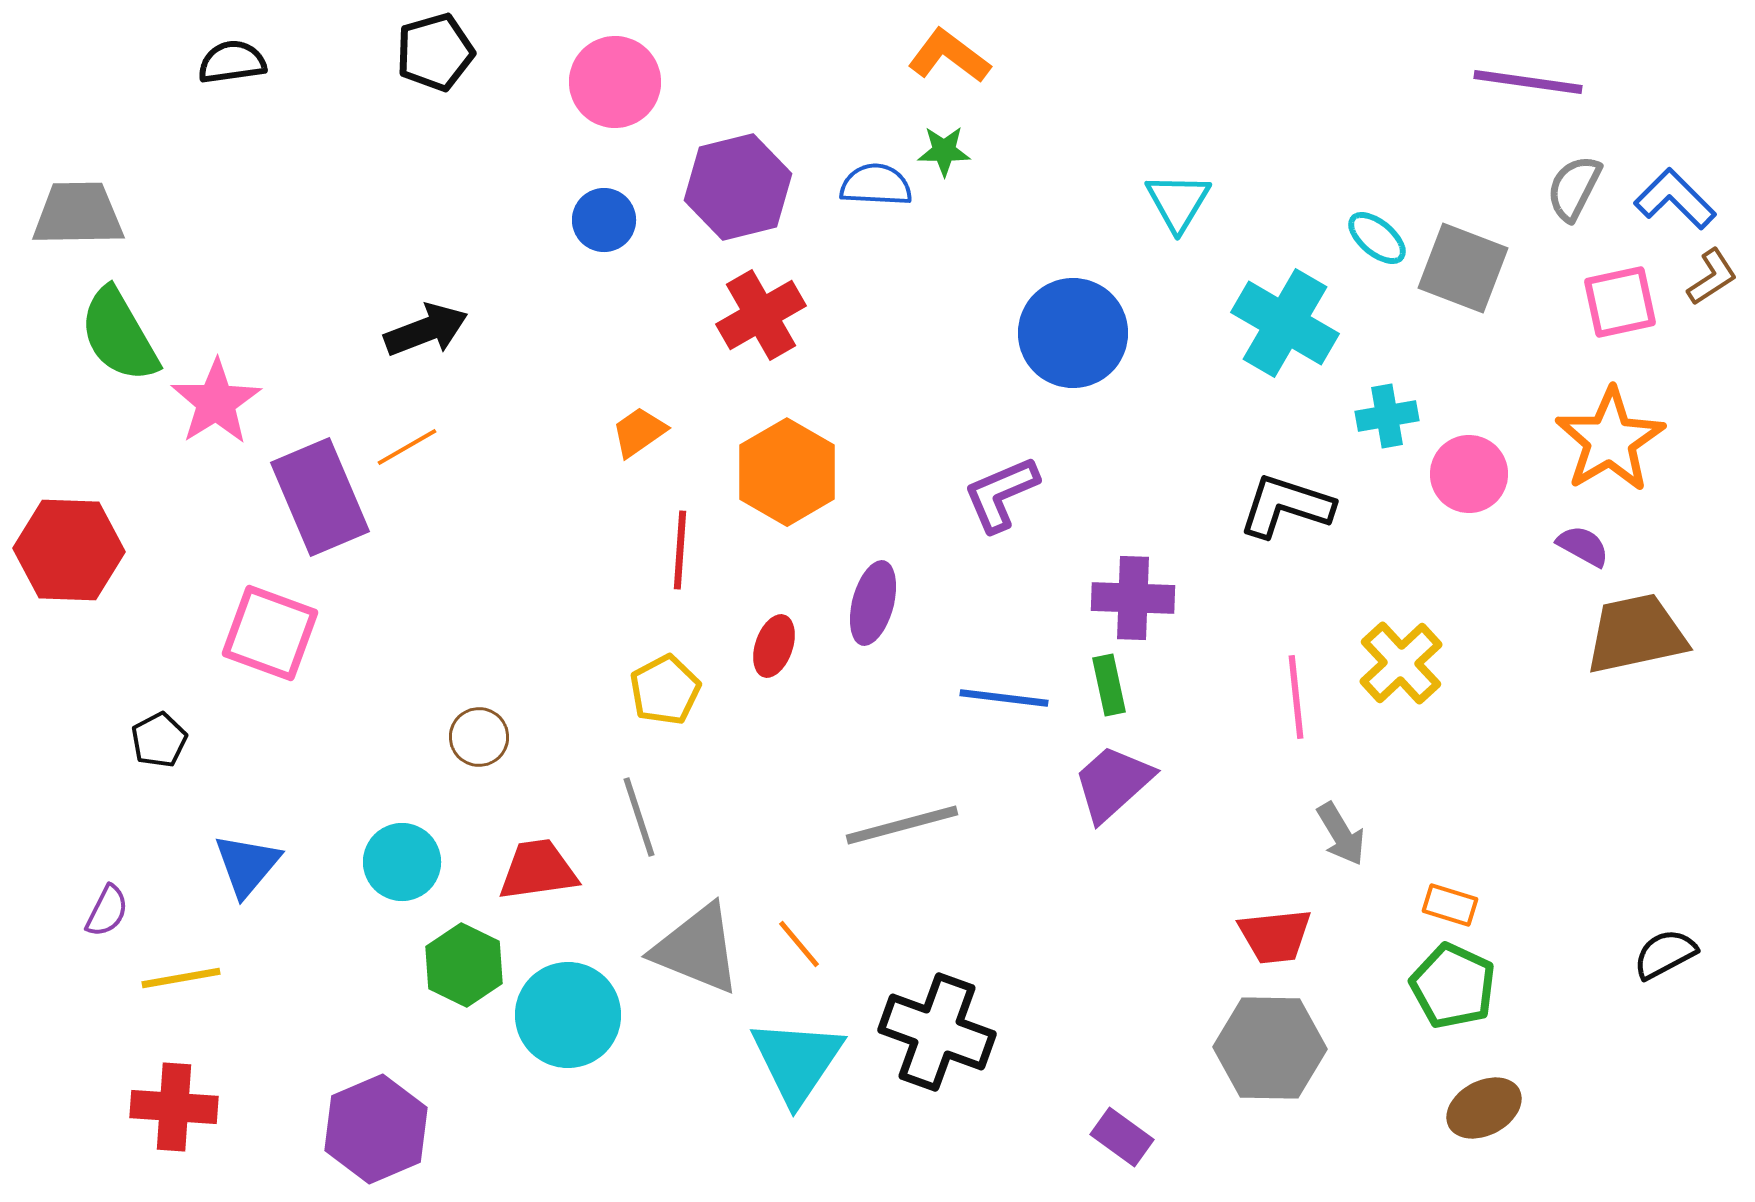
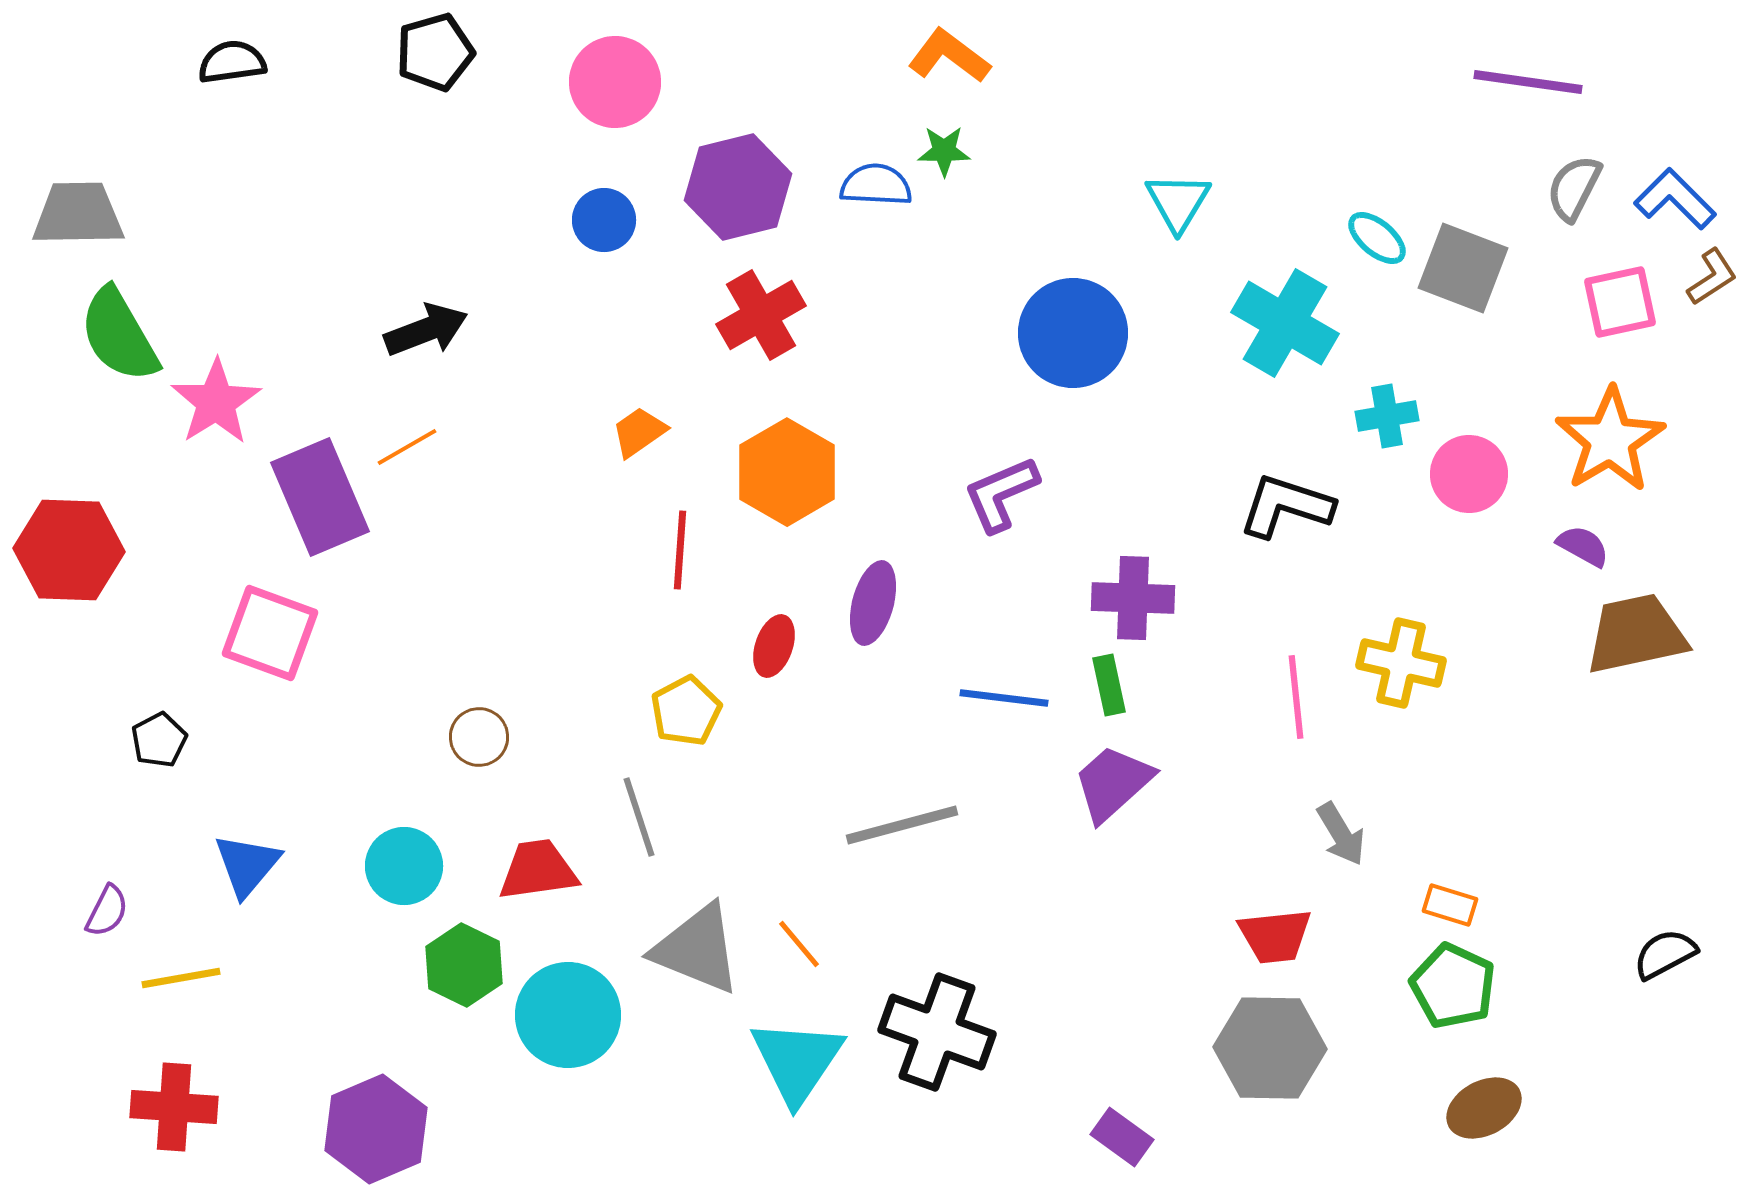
yellow cross at (1401, 663): rotated 34 degrees counterclockwise
yellow pentagon at (665, 690): moved 21 px right, 21 px down
cyan circle at (402, 862): moved 2 px right, 4 px down
